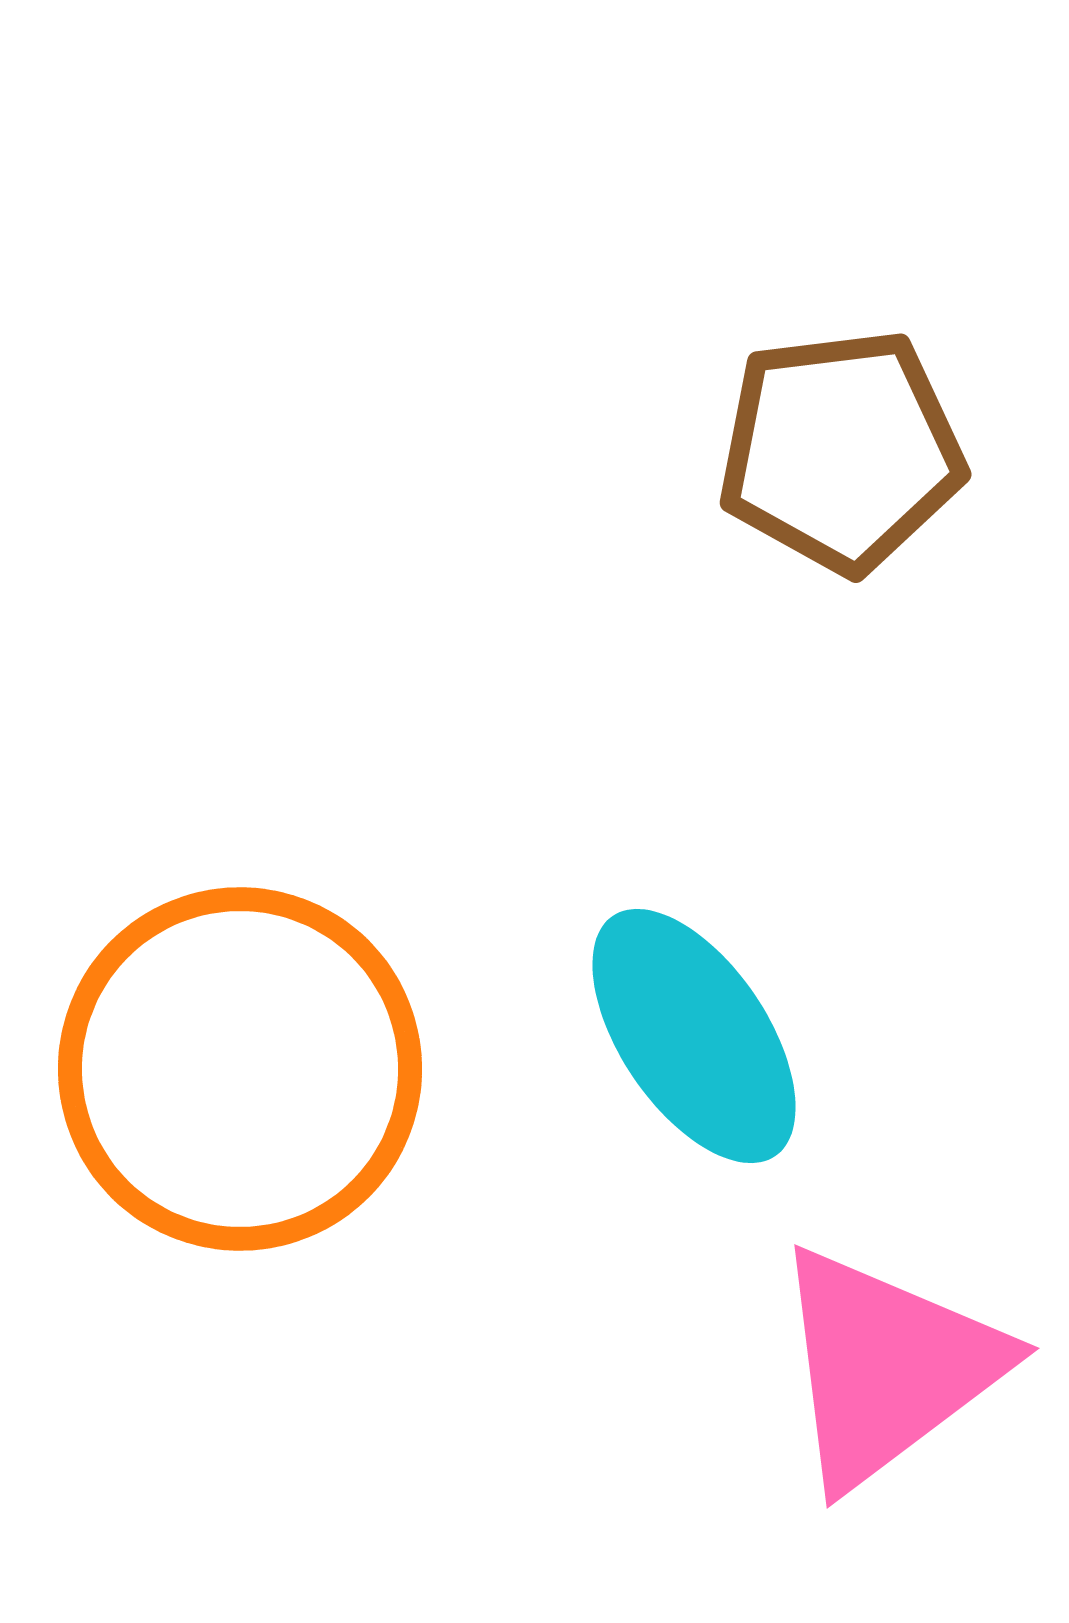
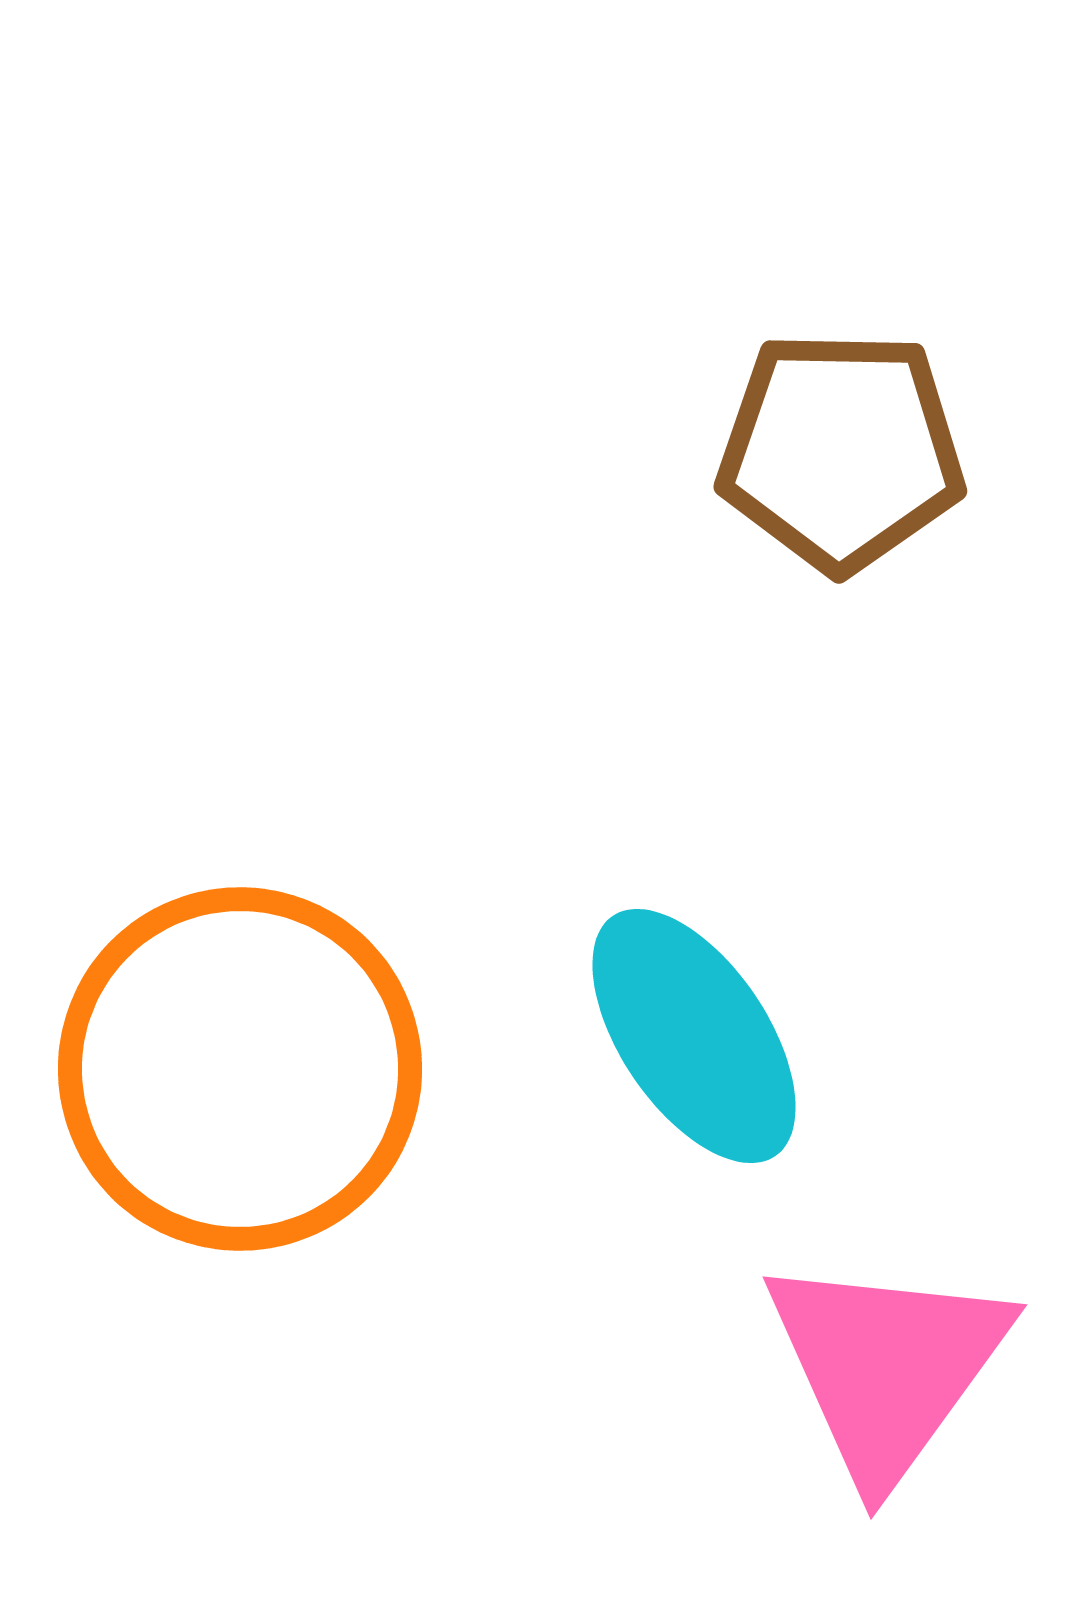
brown pentagon: rotated 8 degrees clockwise
pink triangle: rotated 17 degrees counterclockwise
